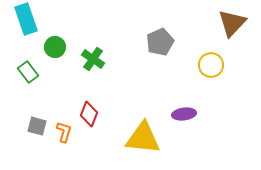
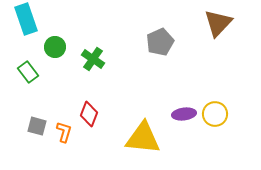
brown triangle: moved 14 px left
yellow circle: moved 4 px right, 49 px down
